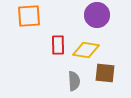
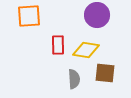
gray semicircle: moved 2 px up
